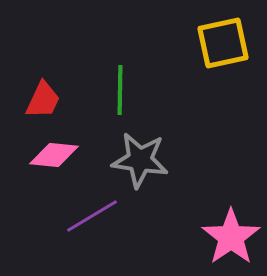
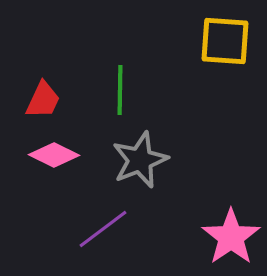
yellow square: moved 2 px right, 2 px up; rotated 16 degrees clockwise
pink diamond: rotated 21 degrees clockwise
gray star: rotated 30 degrees counterclockwise
purple line: moved 11 px right, 13 px down; rotated 6 degrees counterclockwise
